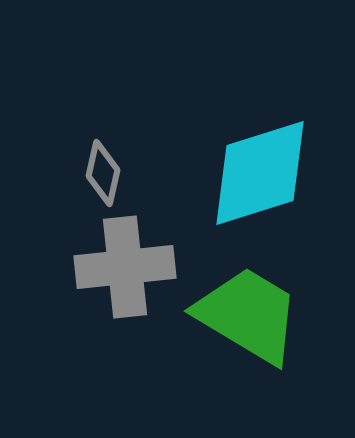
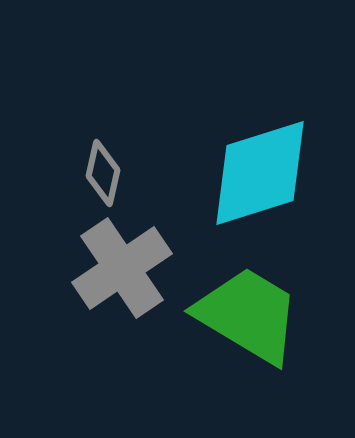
gray cross: moved 3 px left, 1 px down; rotated 28 degrees counterclockwise
